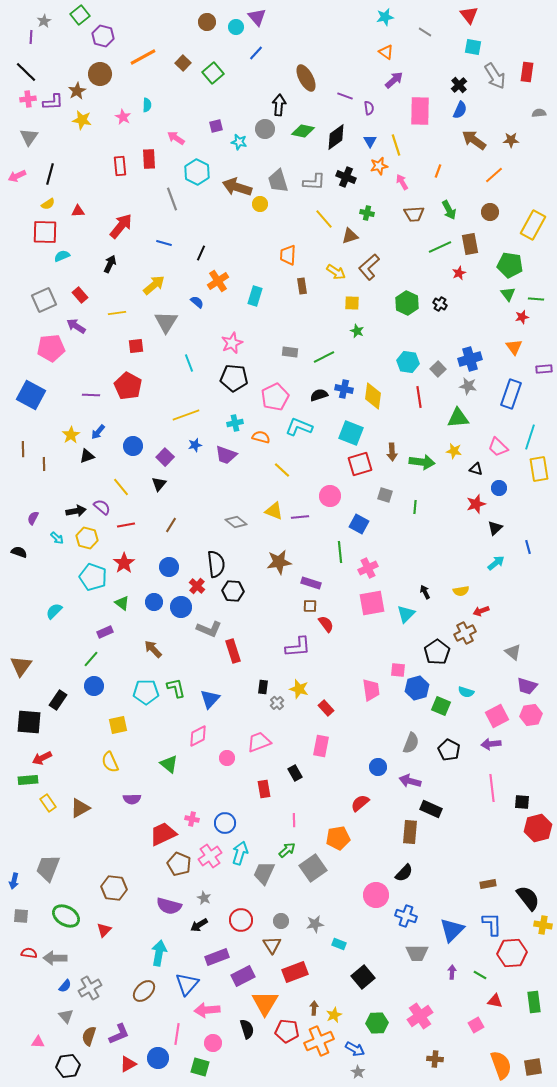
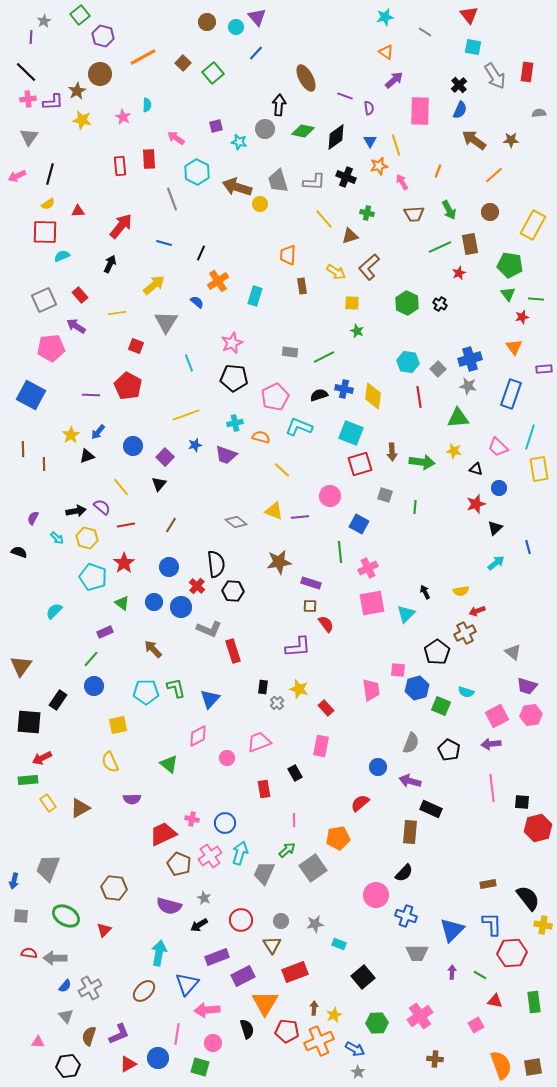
red square at (136, 346): rotated 28 degrees clockwise
red arrow at (481, 611): moved 4 px left
